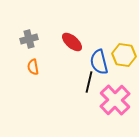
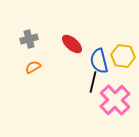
red ellipse: moved 2 px down
yellow hexagon: moved 1 px left, 1 px down
blue semicircle: moved 1 px up
orange semicircle: rotated 70 degrees clockwise
black line: moved 4 px right
